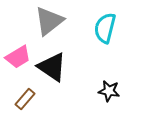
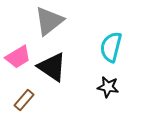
cyan semicircle: moved 6 px right, 19 px down
black star: moved 1 px left, 4 px up
brown rectangle: moved 1 px left, 1 px down
